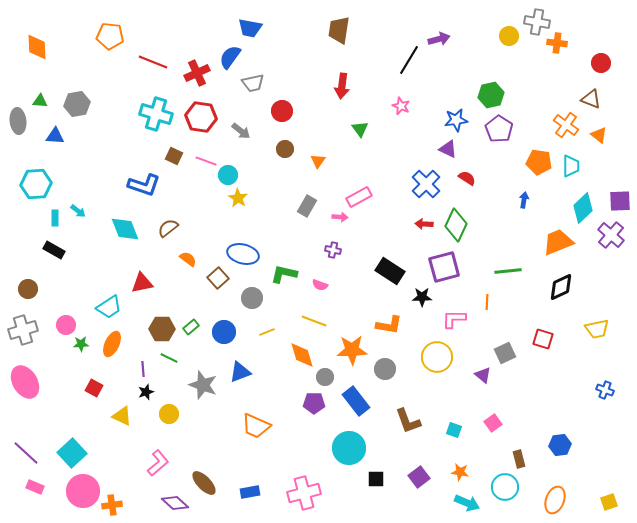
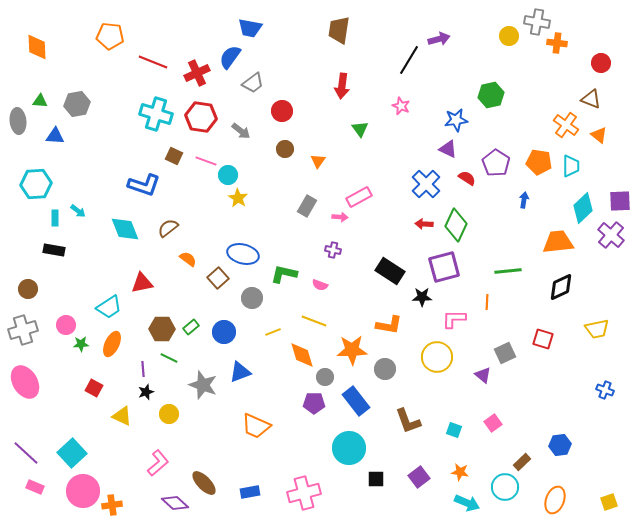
gray trapezoid at (253, 83): rotated 25 degrees counterclockwise
purple pentagon at (499, 129): moved 3 px left, 34 px down
orange trapezoid at (558, 242): rotated 16 degrees clockwise
black rectangle at (54, 250): rotated 20 degrees counterclockwise
yellow line at (267, 332): moved 6 px right
brown rectangle at (519, 459): moved 3 px right, 3 px down; rotated 60 degrees clockwise
